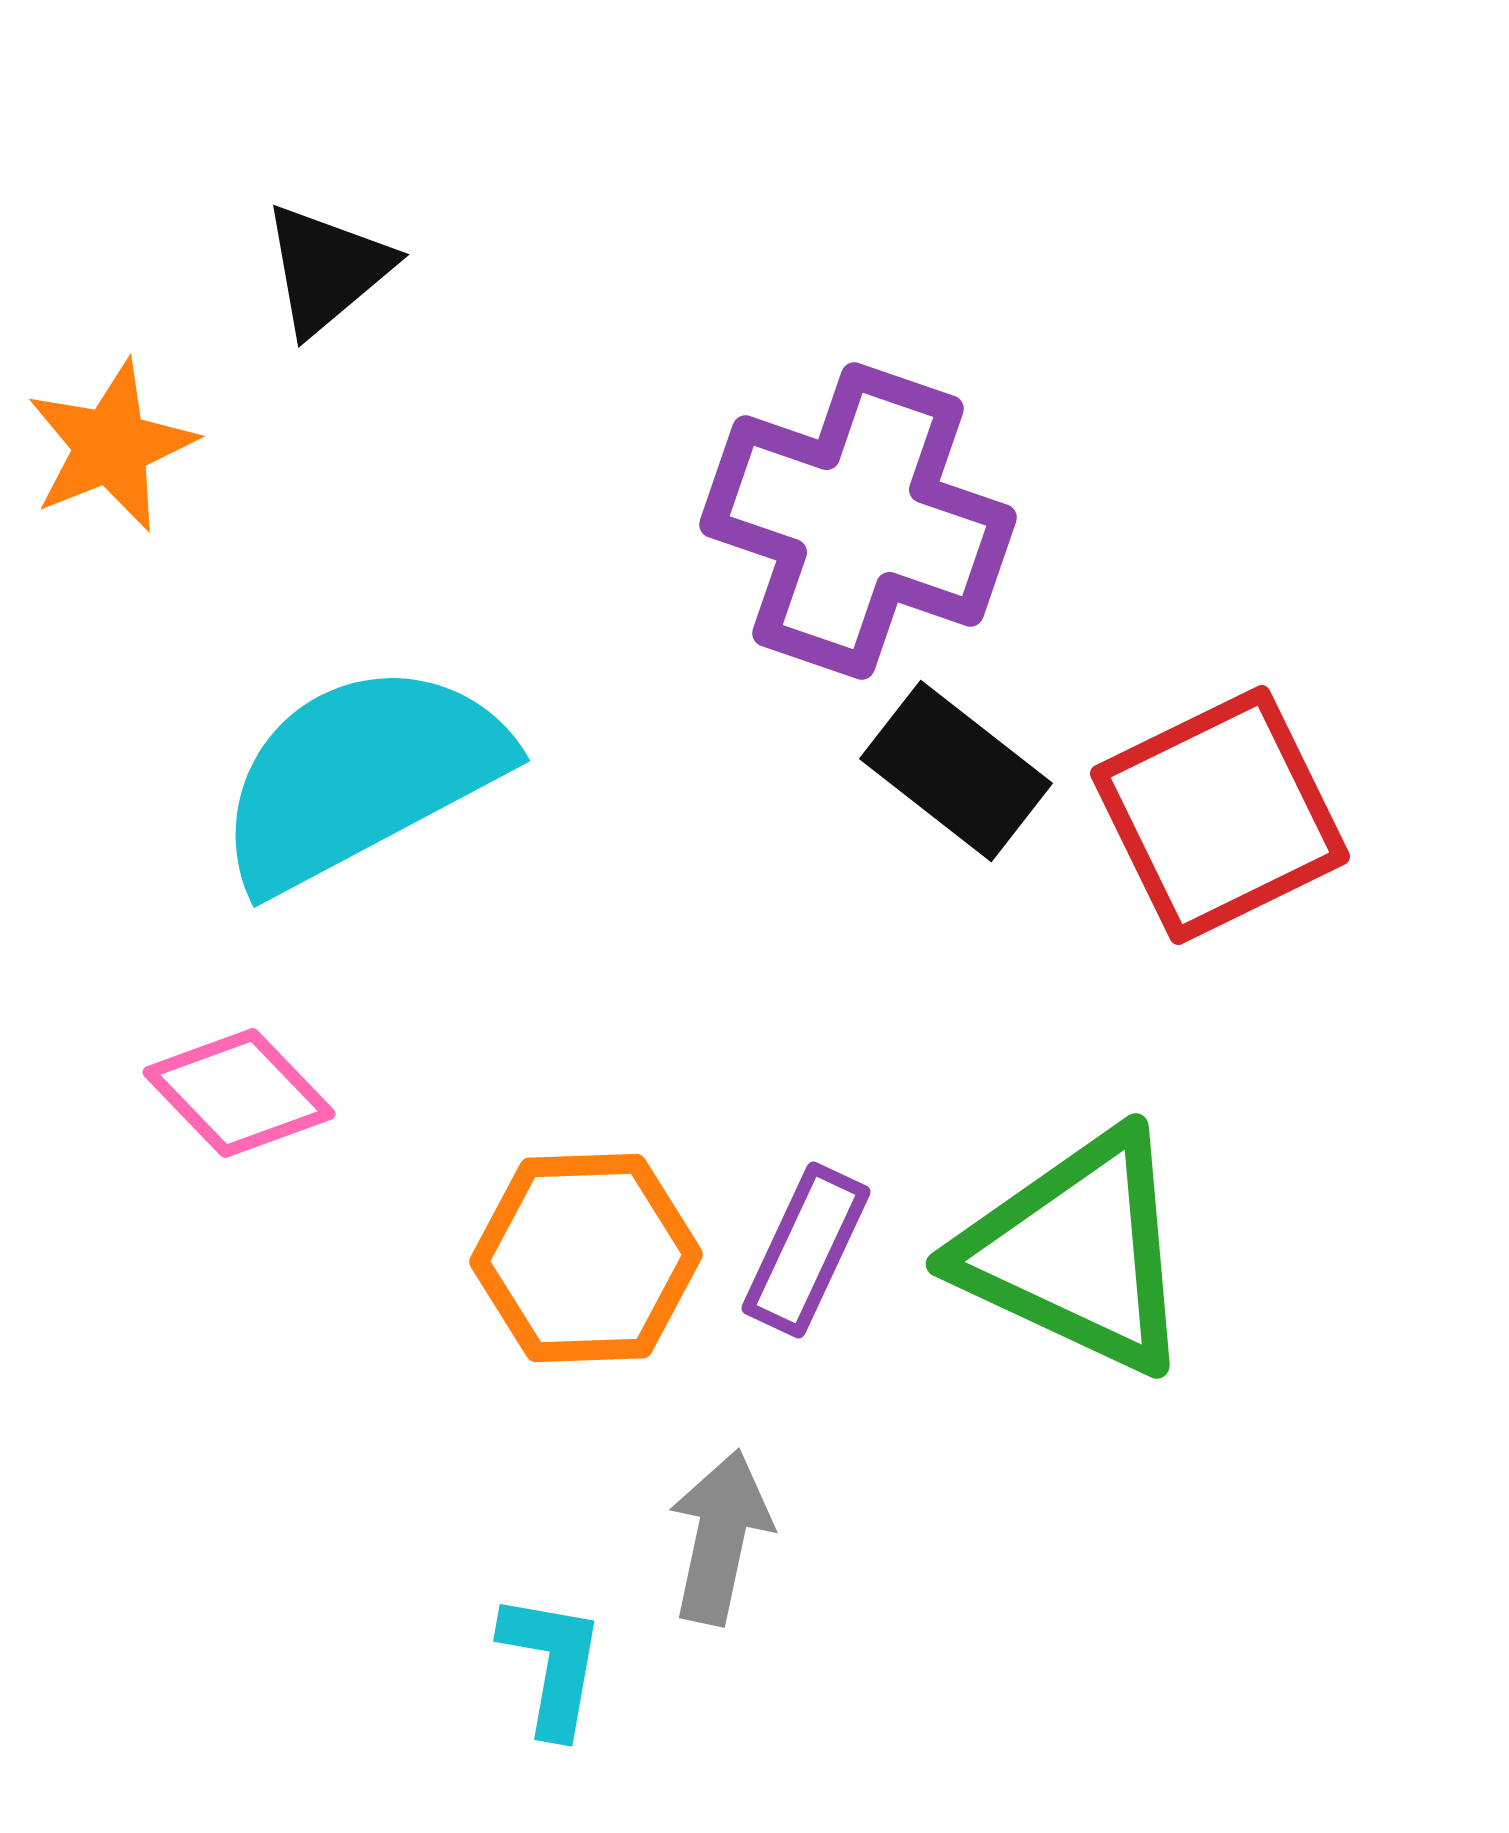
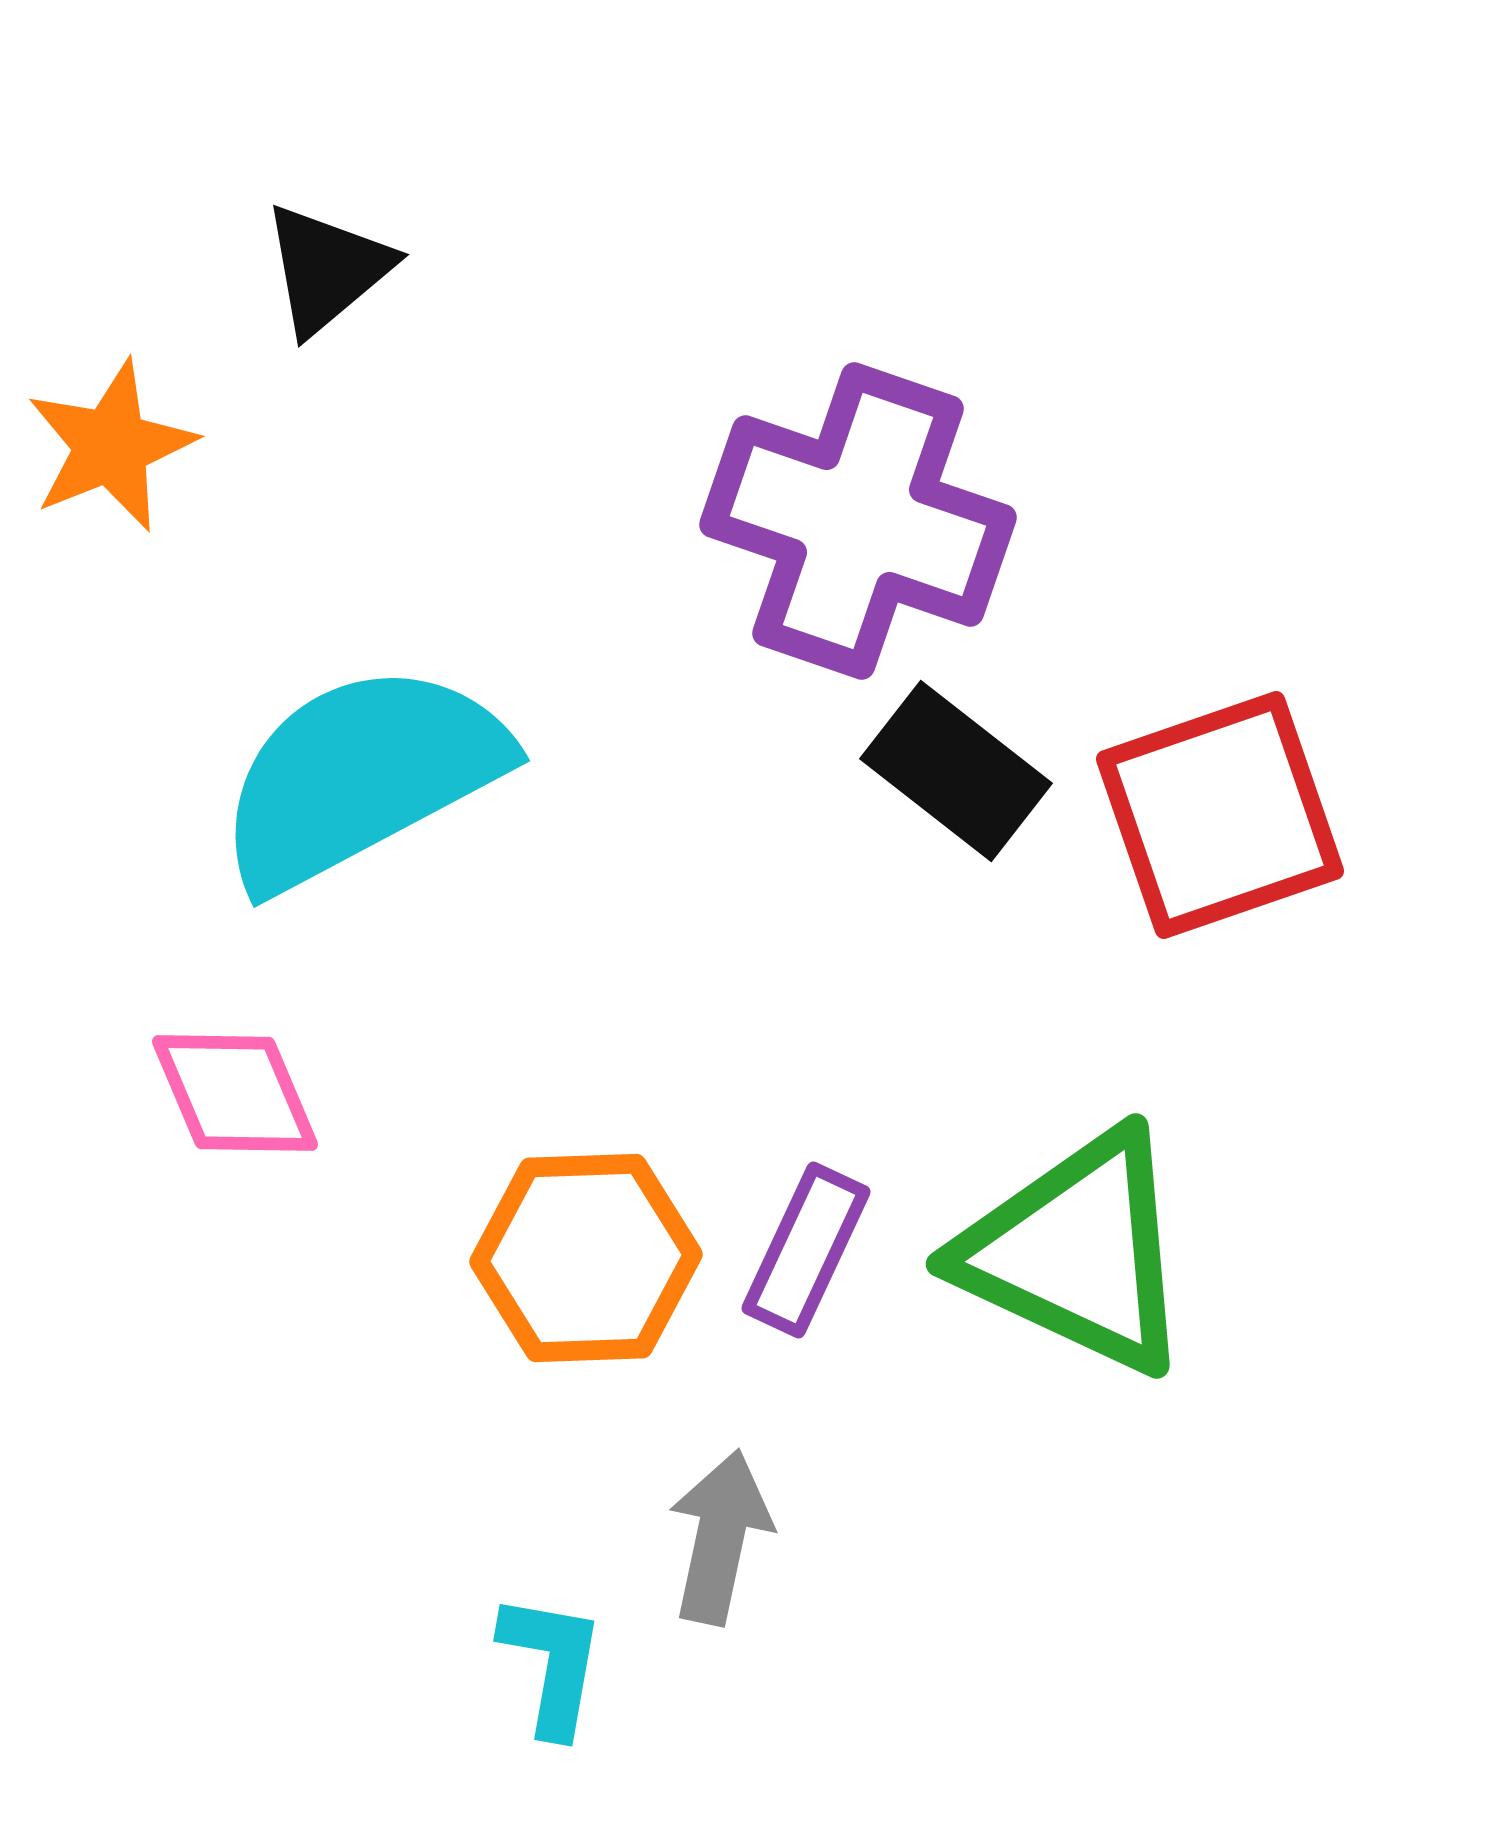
red square: rotated 7 degrees clockwise
pink diamond: moved 4 px left; rotated 21 degrees clockwise
